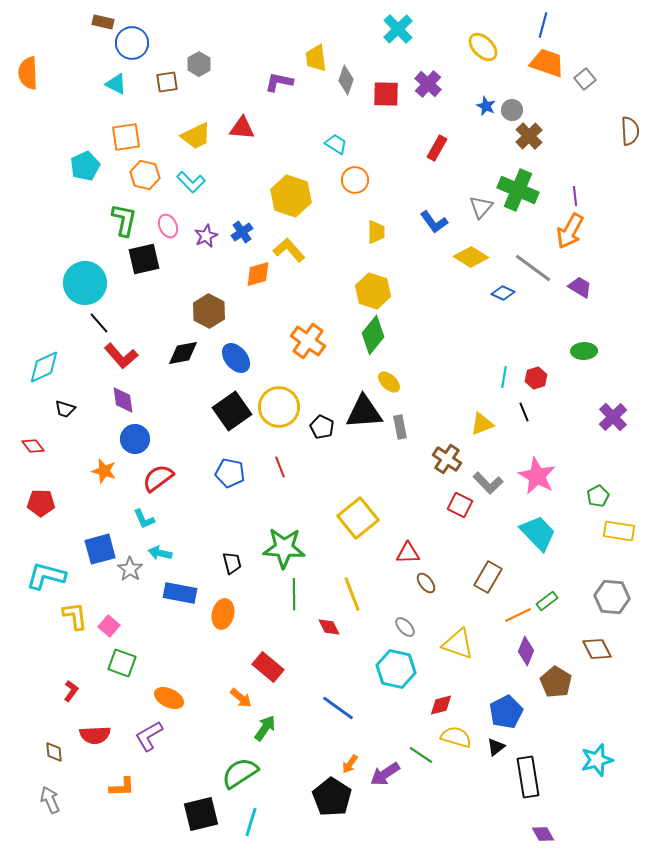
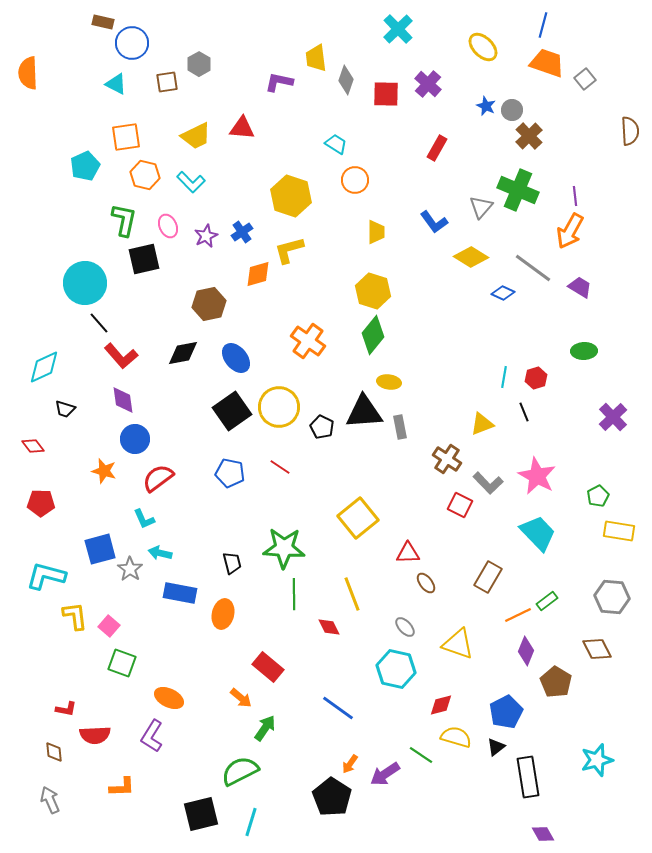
yellow L-shape at (289, 250): rotated 64 degrees counterclockwise
brown hexagon at (209, 311): moved 7 px up; rotated 20 degrees clockwise
yellow ellipse at (389, 382): rotated 35 degrees counterclockwise
red line at (280, 467): rotated 35 degrees counterclockwise
red L-shape at (71, 691): moved 5 px left, 18 px down; rotated 65 degrees clockwise
purple L-shape at (149, 736): moved 3 px right; rotated 28 degrees counterclockwise
green semicircle at (240, 773): moved 2 px up; rotated 6 degrees clockwise
